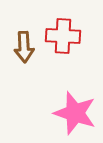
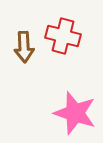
red cross: rotated 12 degrees clockwise
